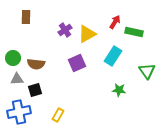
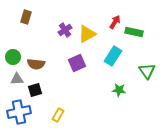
brown rectangle: rotated 16 degrees clockwise
green circle: moved 1 px up
